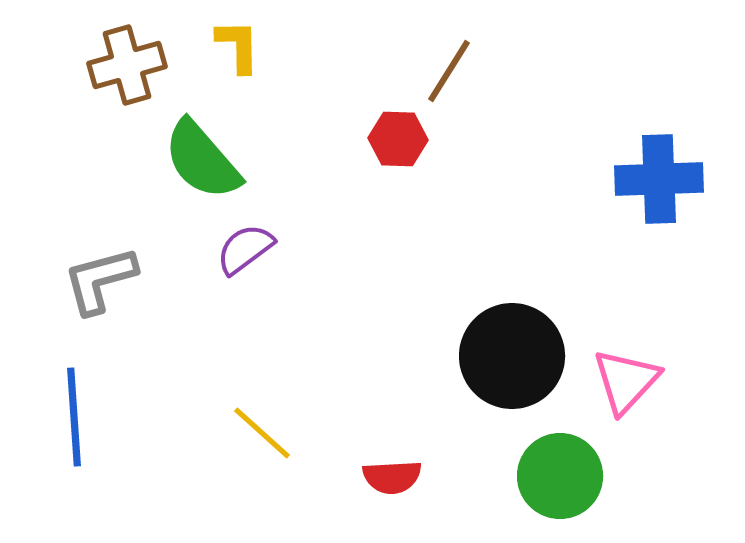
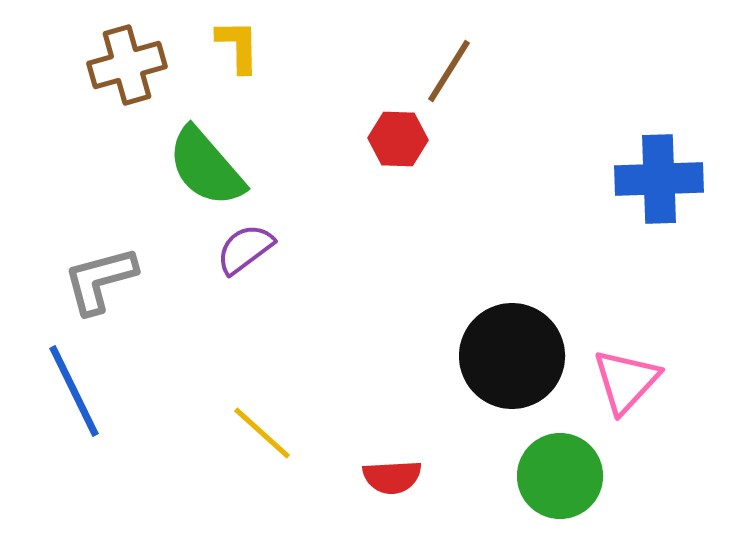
green semicircle: moved 4 px right, 7 px down
blue line: moved 26 px up; rotated 22 degrees counterclockwise
